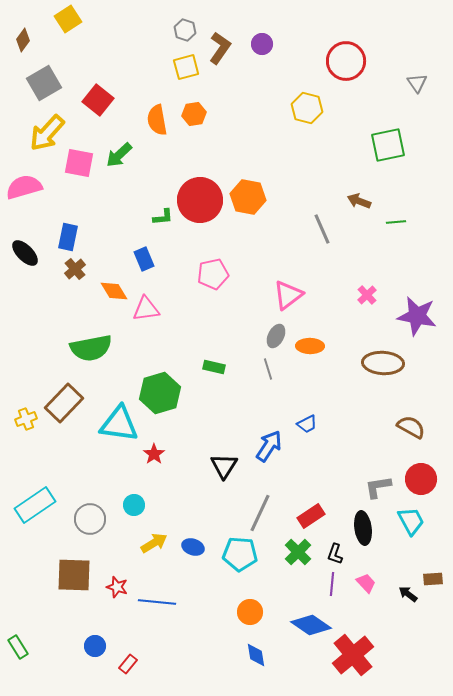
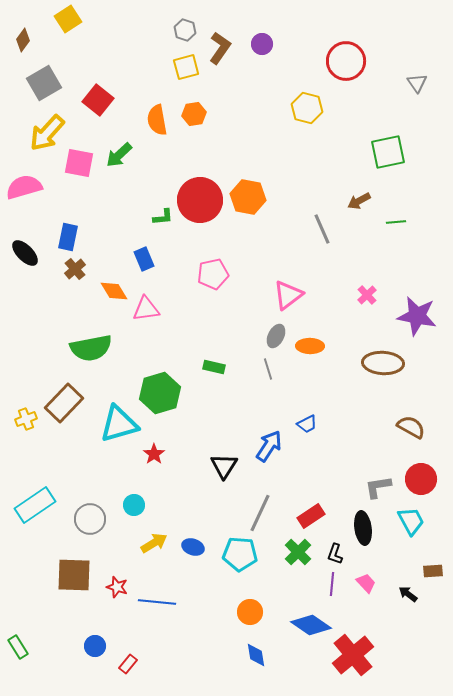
green square at (388, 145): moved 7 px down
brown arrow at (359, 201): rotated 50 degrees counterclockwise
cyan triangle at (119, 424): rotated 24 degrees counterclockwise
brown rectangle at (433, 579): moved 8 px up
